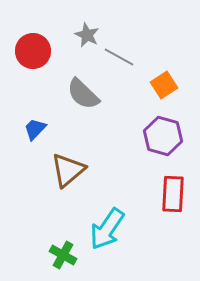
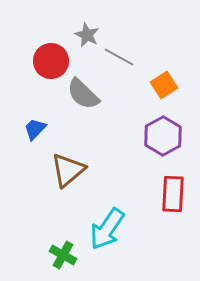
red circle: moved 18 px right, 10 px down
purple hexagon: rotated 15 degrees clockwise
